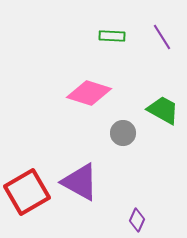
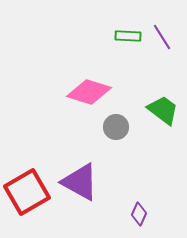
green rectangle: moved 16 px right
pink diamond: moved 1 px up
green trapezoid: rotated 8 degrees clockwise
gray circle: moved 7 px left, 6 px up
purple diamond: moved 2 px right, 6 px up
